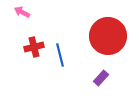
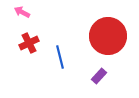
red cross: moved 5 px left, 4 px up; rotated 12 degrees counterclockwise
blue line: moved 2 px down
purple rectangle: moved 2 px left, 2 px up
